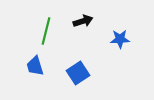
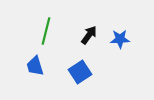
black arrow: moved 6 px right, 14 px down; rotated 36 degrees counterclockwise
blue square: moved 2 px right, 1 px up
